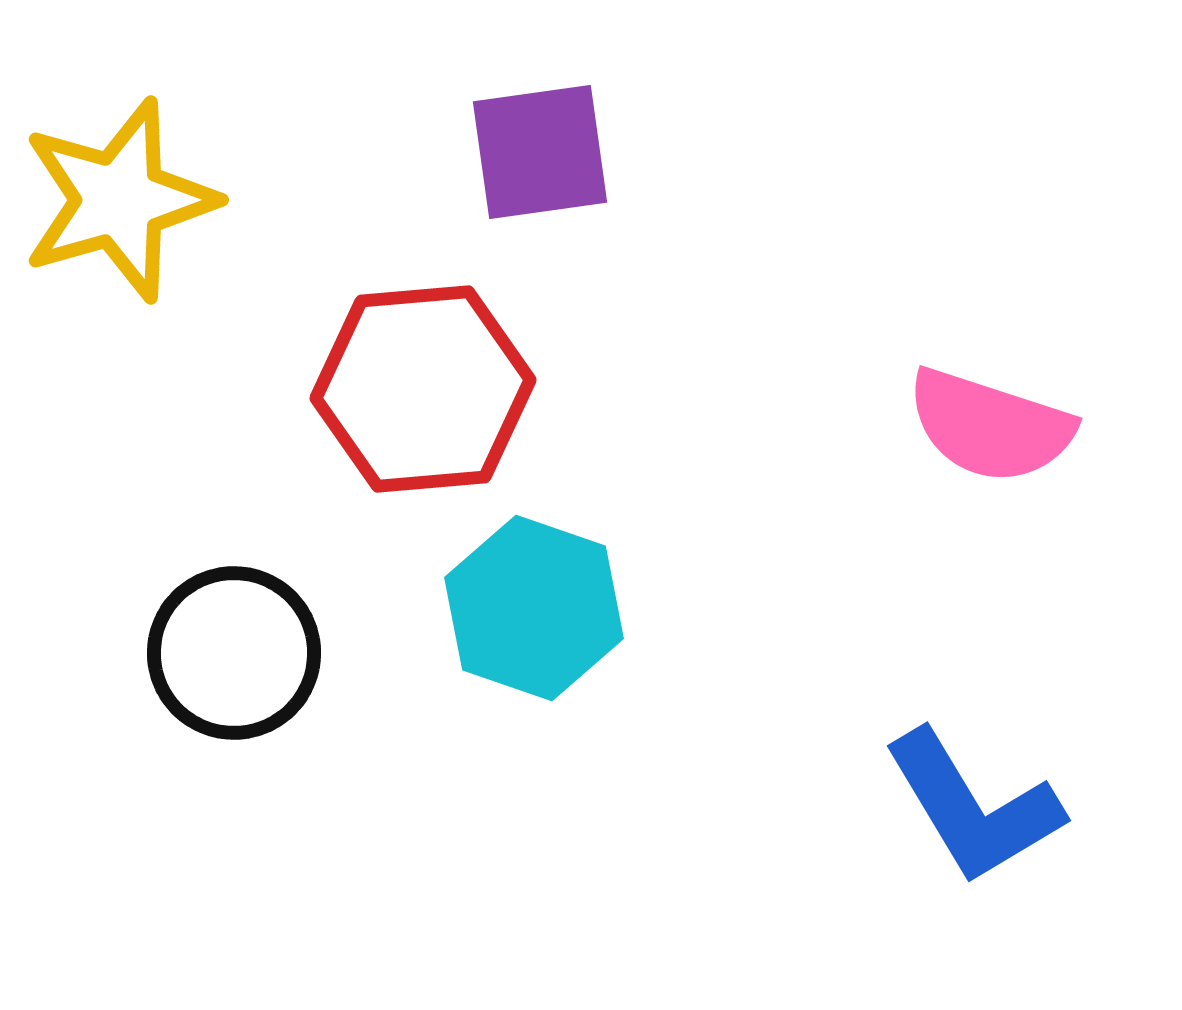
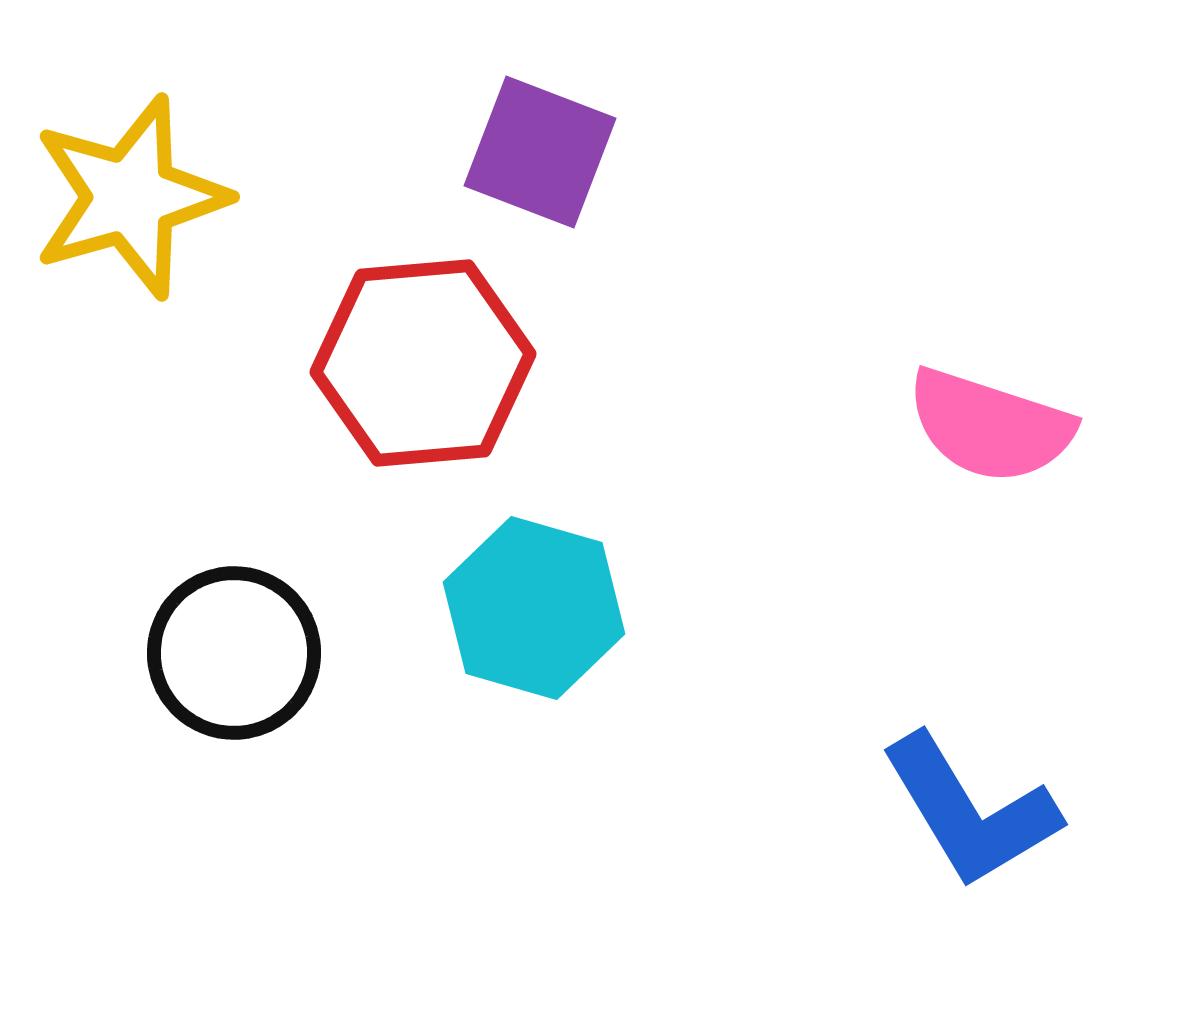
purple square: rotated 29 degrees clockwise
yellow star: moved 11 px right, 3 px up
red hexagon: moved 26 px up
cyan hexagon: rotated 3 degrees counterclockwise
blue L-shape: moved 3 px left, 4 px down
